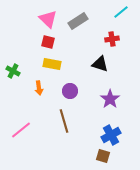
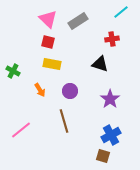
orange arrow: moved 1 px right, 2 px down; rotated 24 degrees counterclockwise
